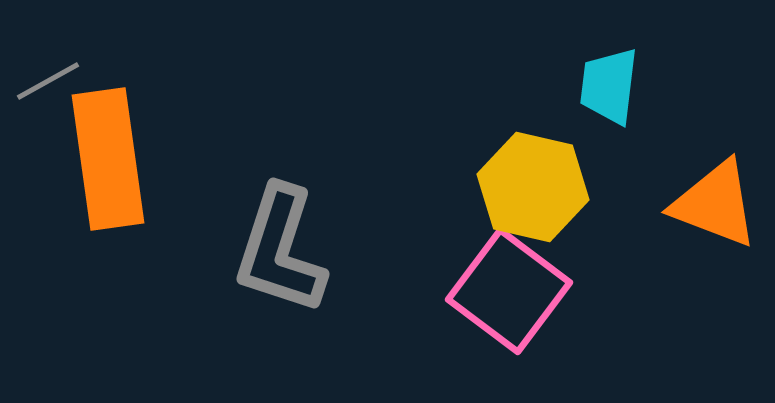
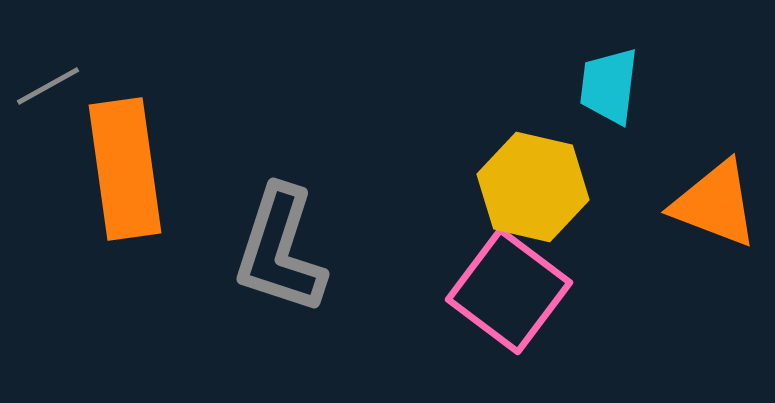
gray line: moved 5 px down
orange rectangle: moved 17 px right, 10 px down
